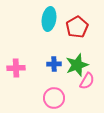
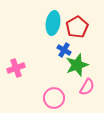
cyan ellipse: moved 4 px right, 4 px down
blue cross: moved 10 px right, 14 px up; rotated 32 degrees clockwise
pink cross: rotated 18 degrees counterclockwise
pink semicircle: moved 6 px down
